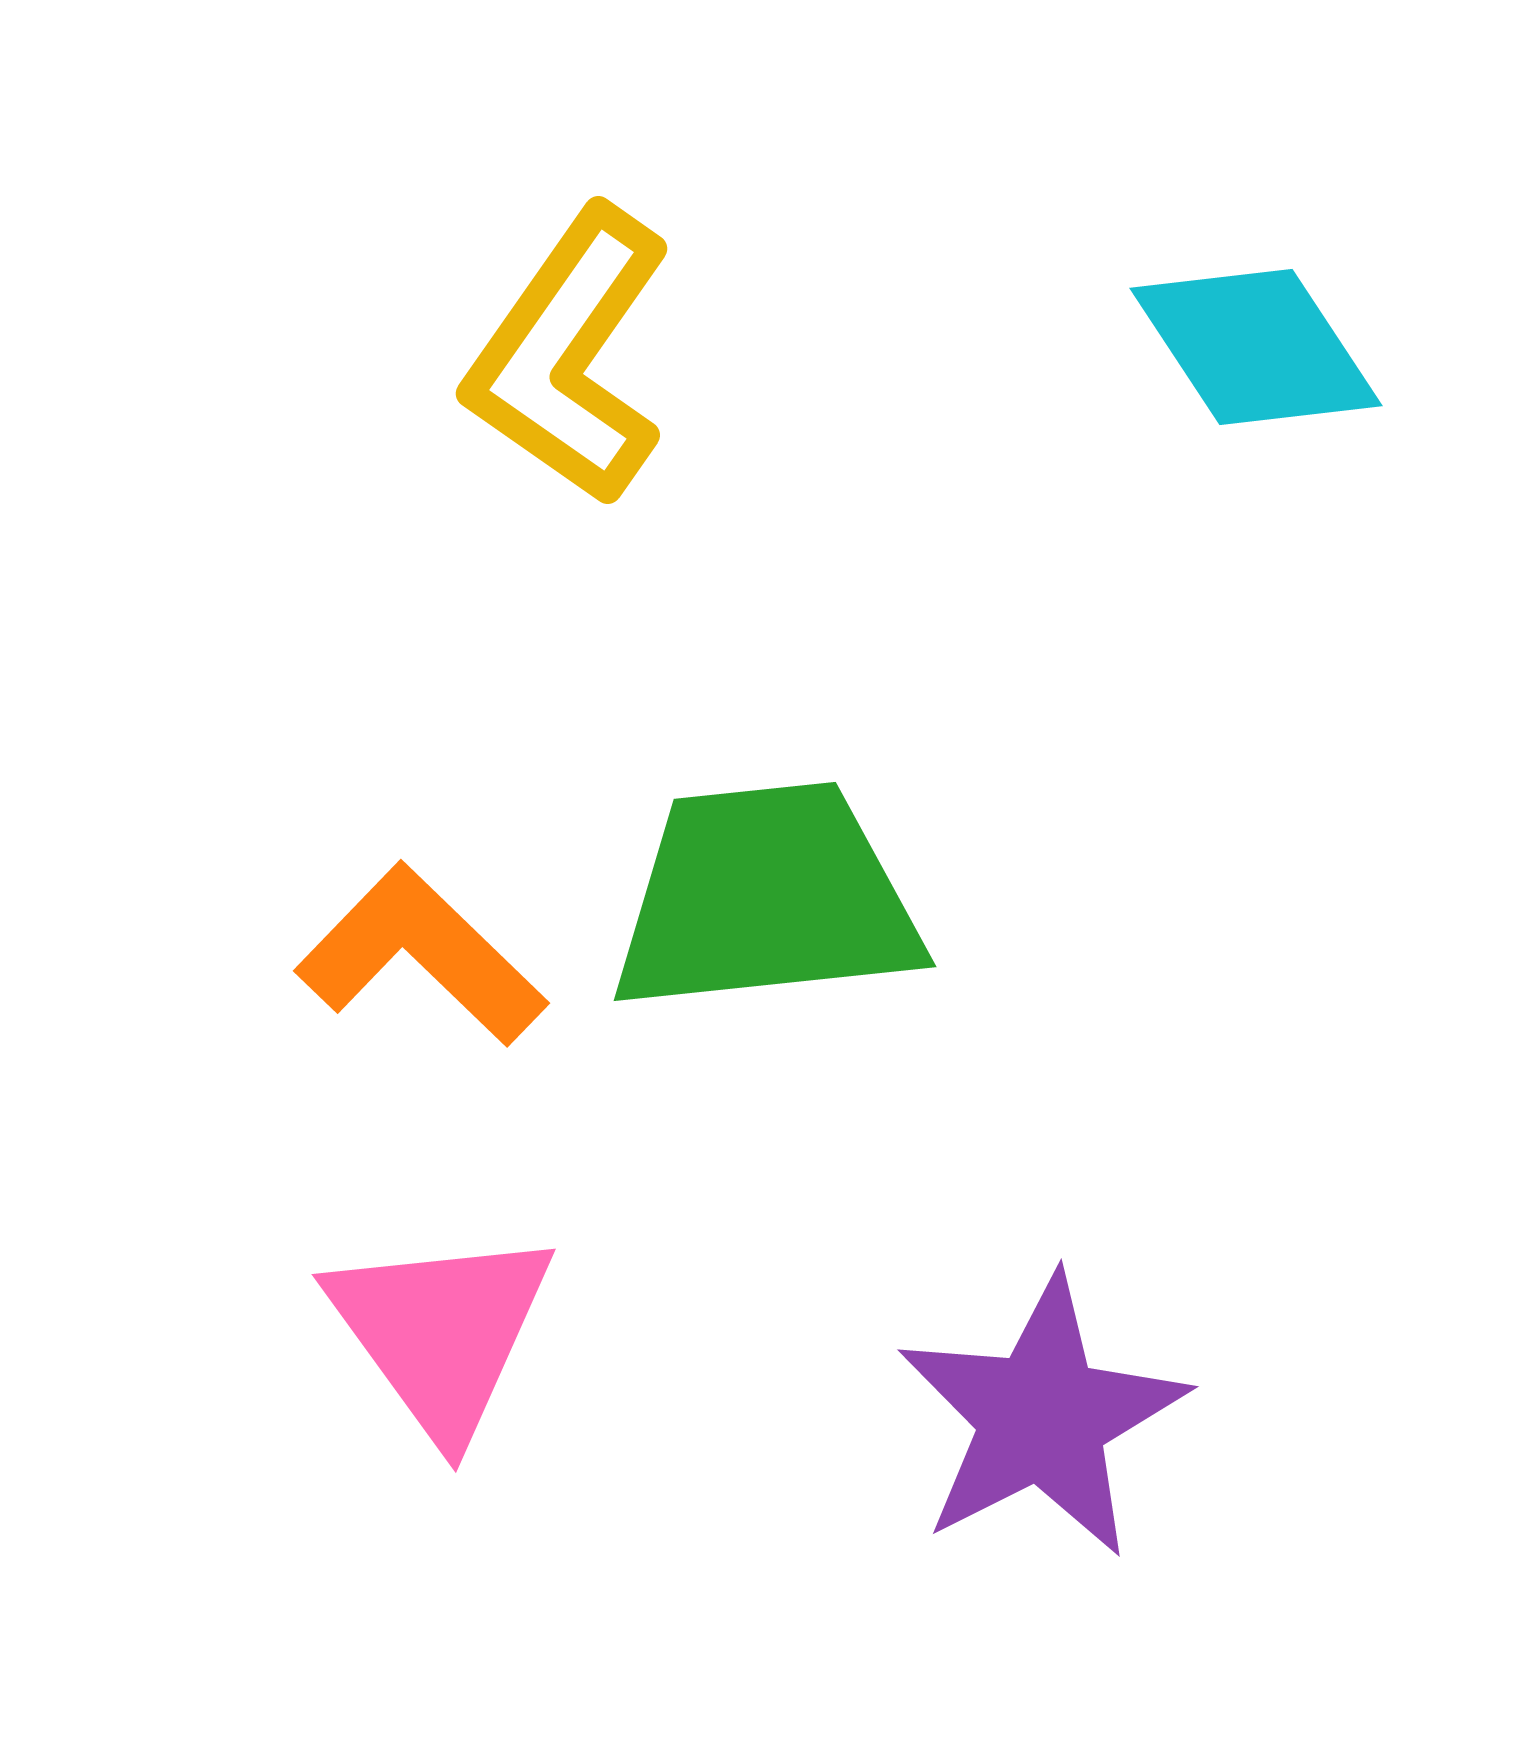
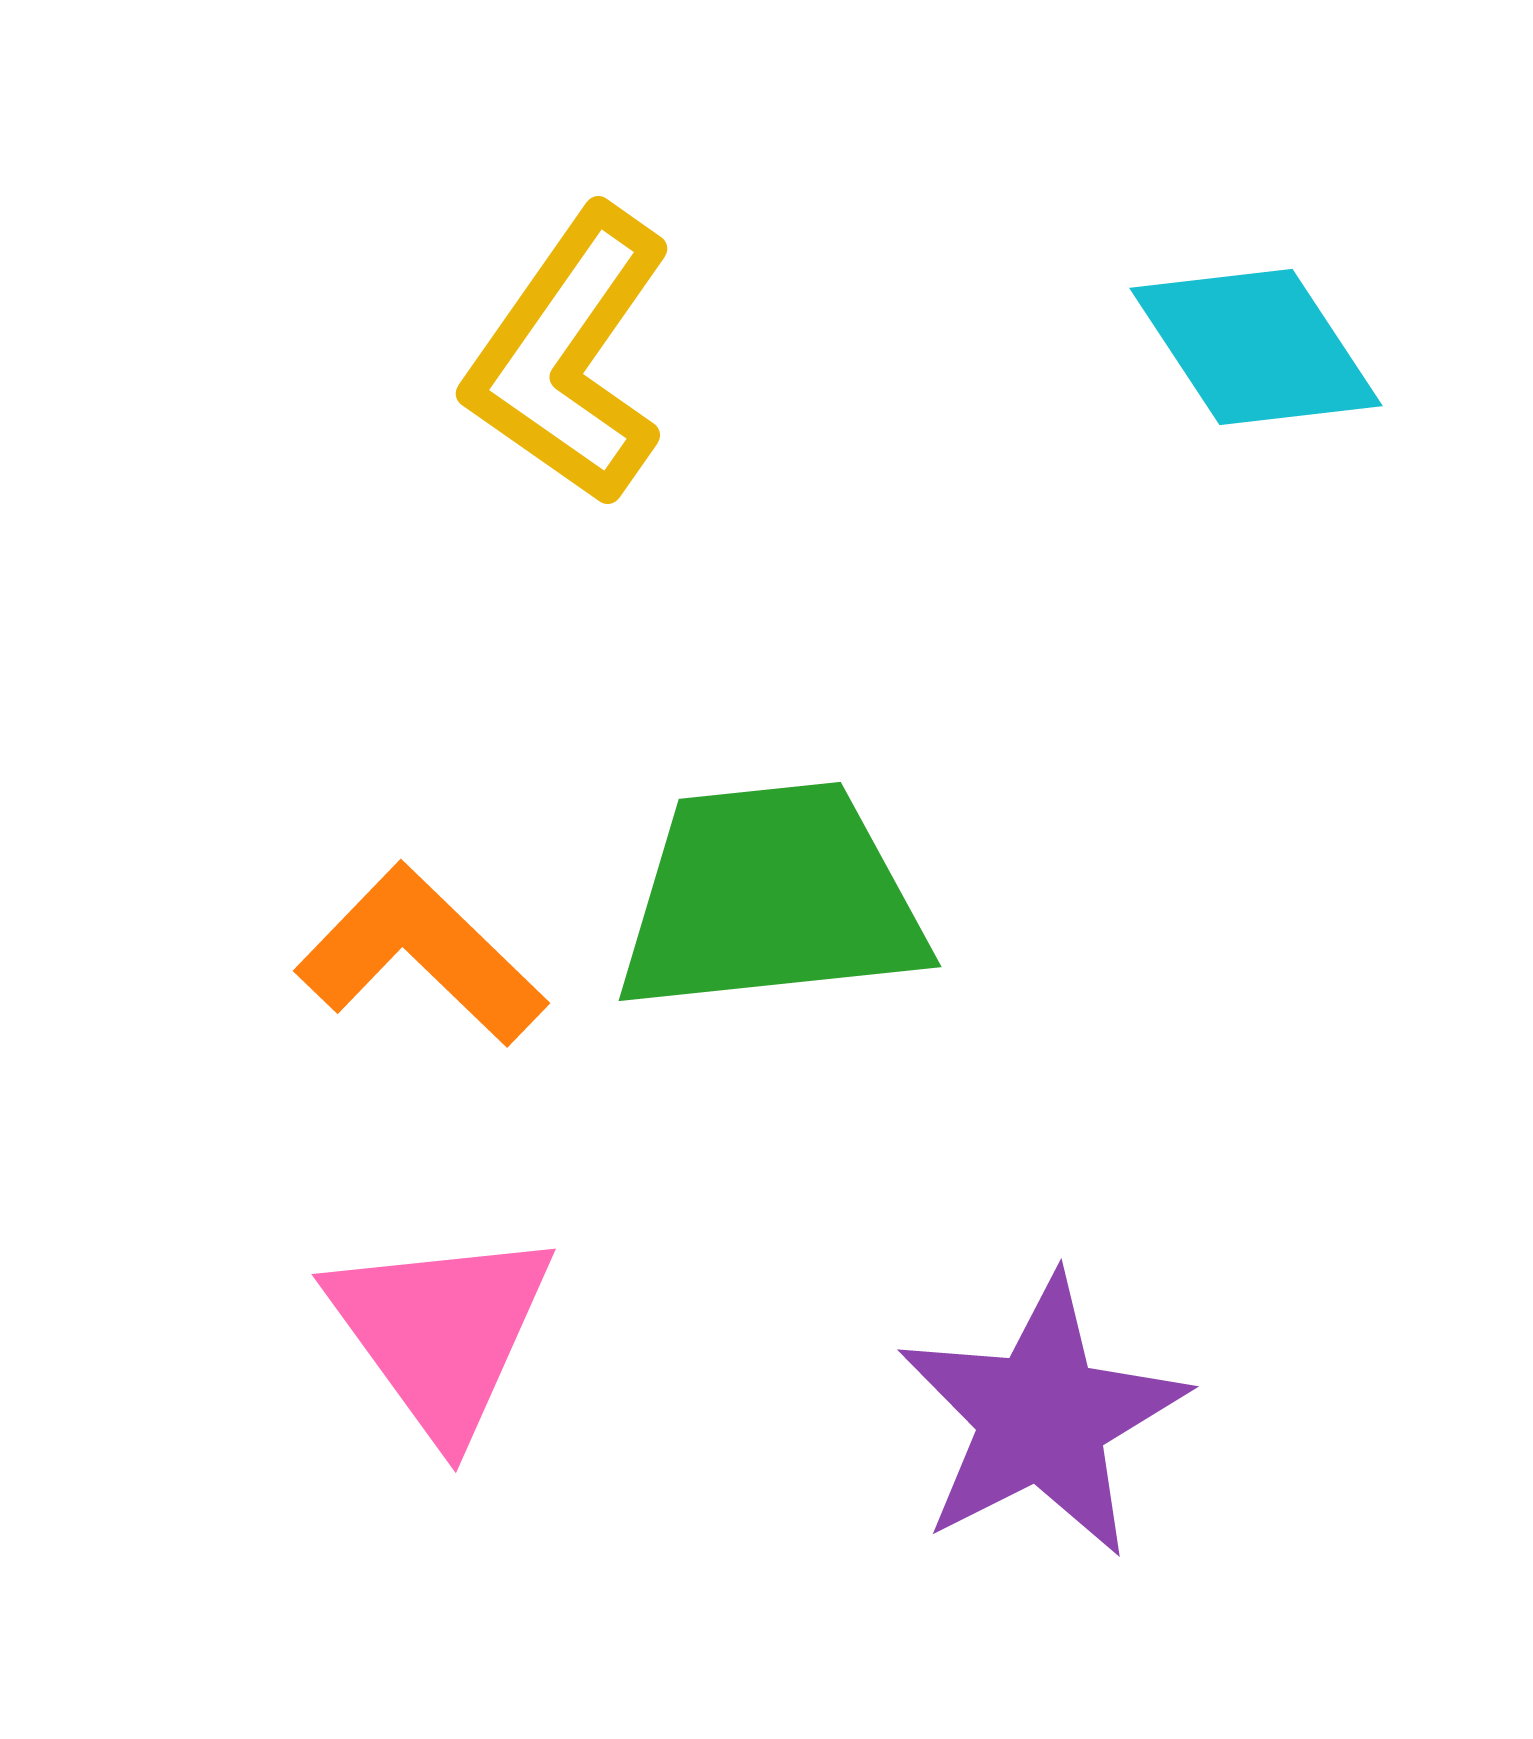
green trapezoid: moved 5 px right
